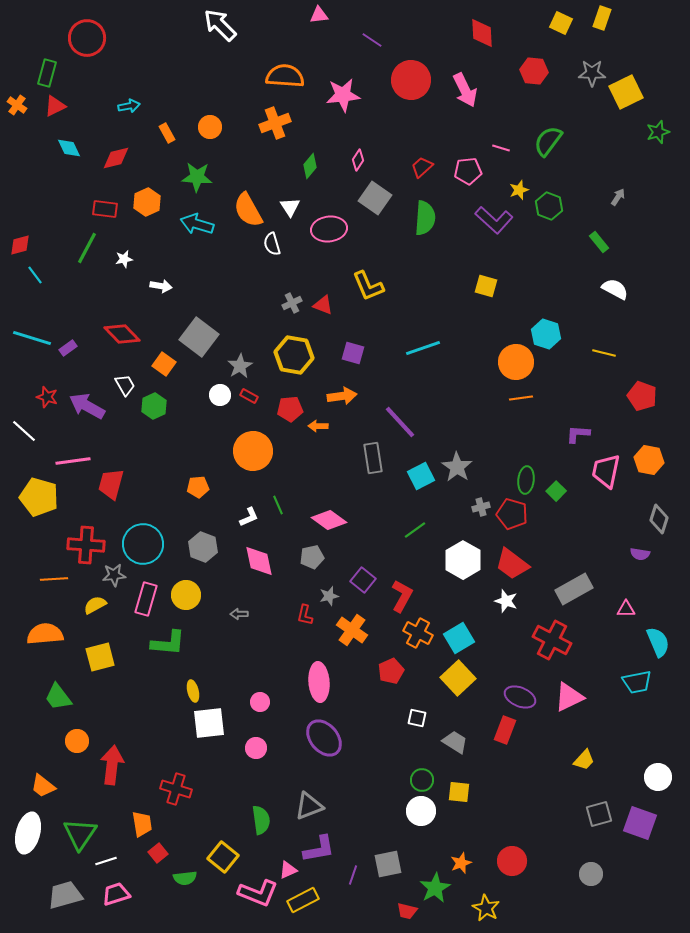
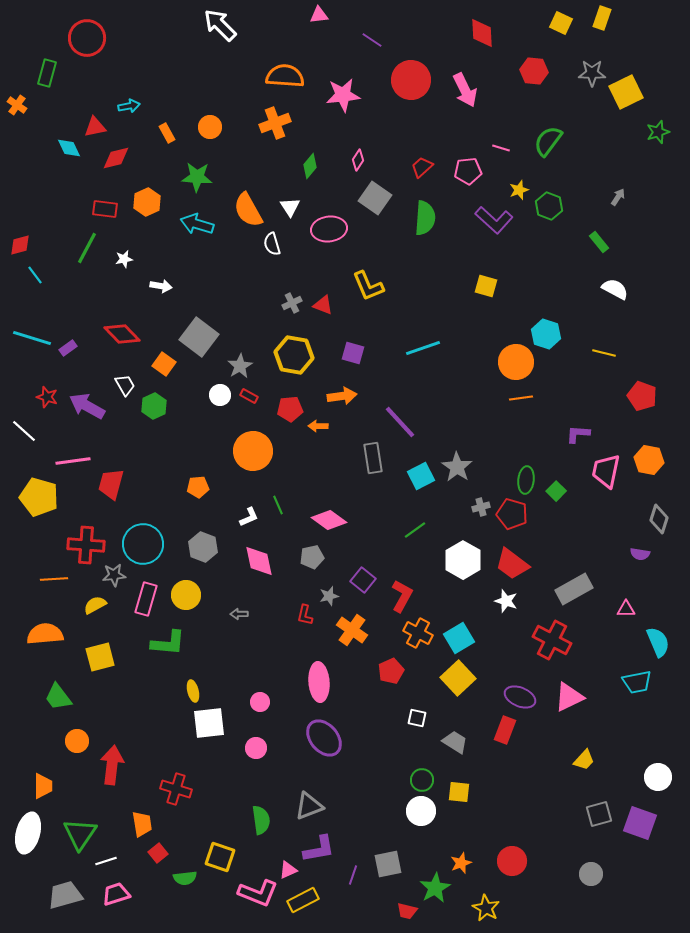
red triangle at (55, 106): moved 40 px right, 21 px down; rotated 15 degrees clockwise
orange trapezoid at (43, 786): rotated 128 degrees counterclockwise
yellow square at (223, 857): moved 3 px left; rotated 20 degrees counterclockwise
